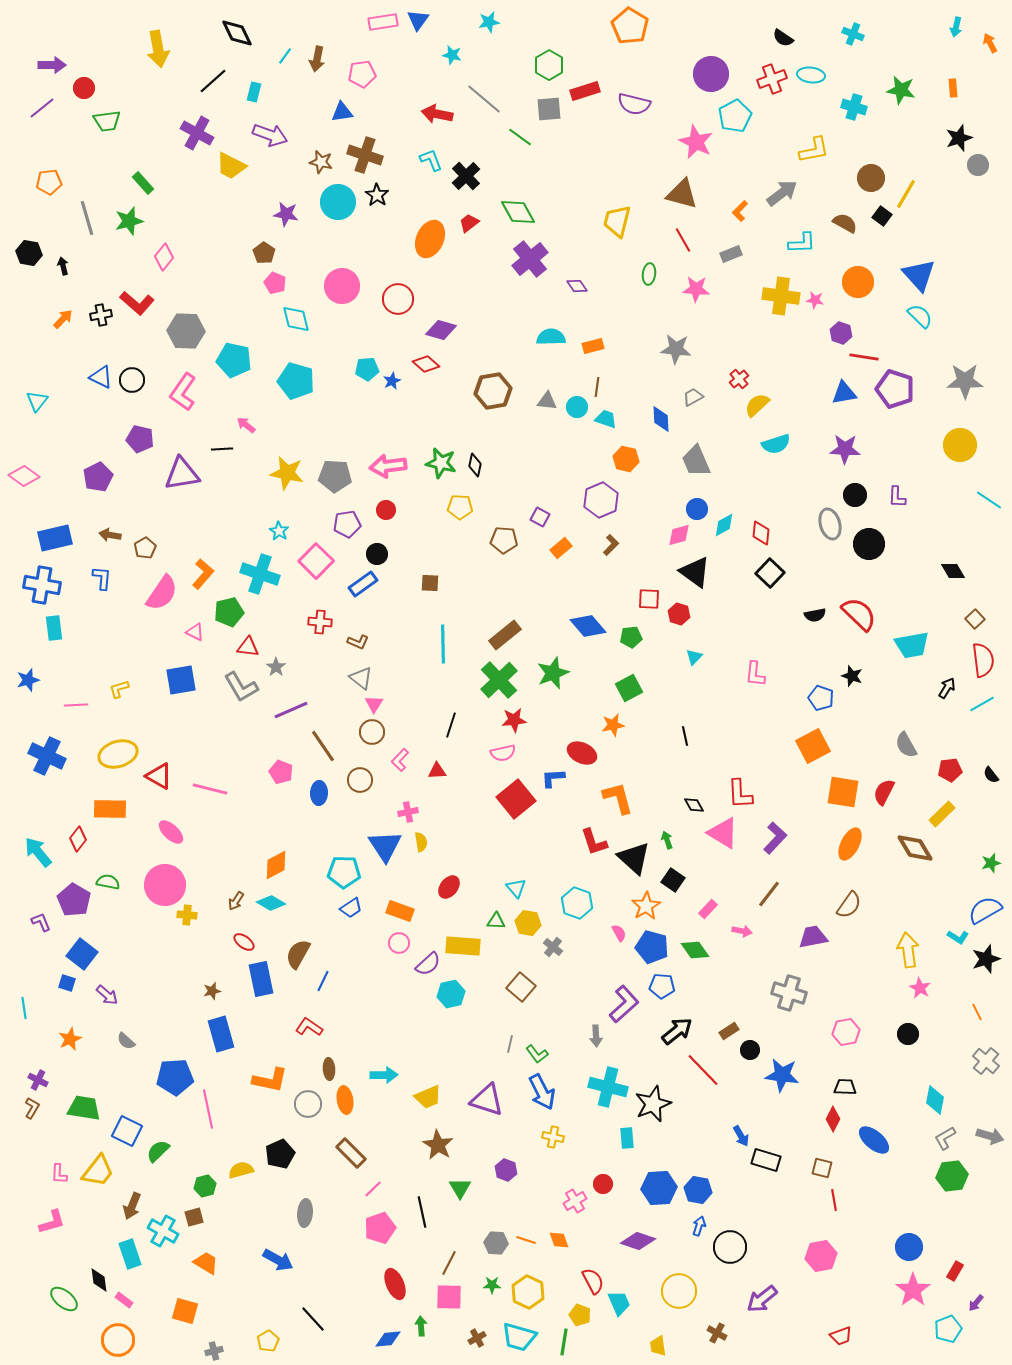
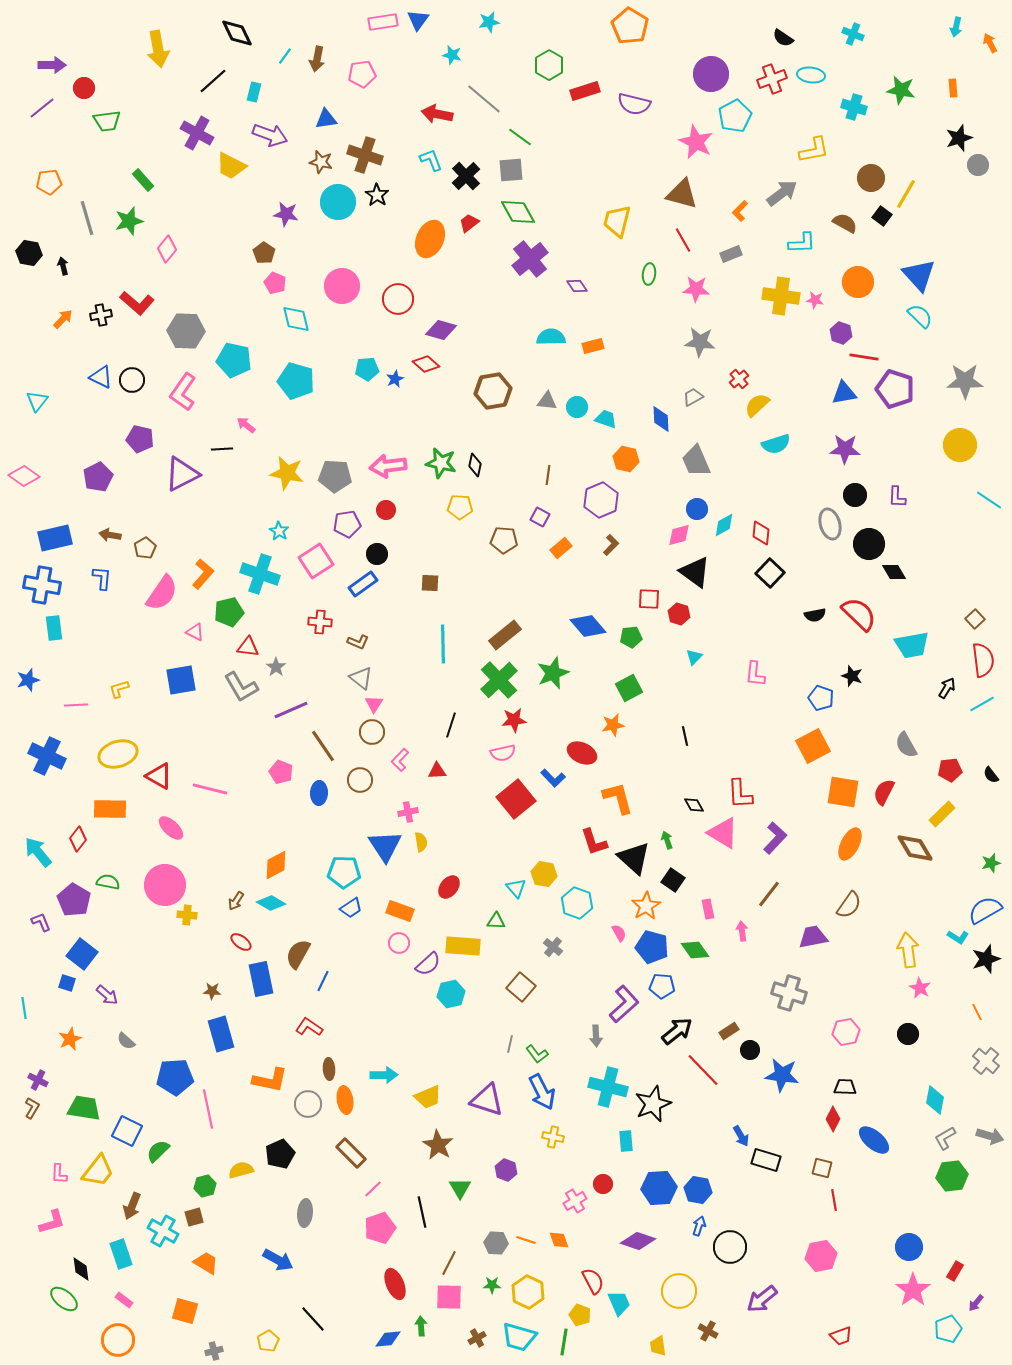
gray square at (549, 109): moved 38 px left, 61 px down
blue triangle at (342, 112): moved 16 px left, 7 px down
green rectangle at (143, 183): moved 3 px up
pink diamond at (164, 257): moved 3 px right, 8 px up
gray star at (676, 349): moved 24 px right, 7 px up
blue star at (392, 381): moved 3 px right, 2 px up
brown line at (597, 387): moved 49 px left, 88 px down
purple triangle at (182, 474): rotated 18 degrees counterclockwise
pink square at (316, 561): rotated 12 degrees clockwise
black diamond at (953, 571): moved 59 px left, 1 px down
blue L-shape at (553, 778): rotated 130 degrees counterclockwise
pink ellipse at (171, 832): moved 4 px up
pink rectangle at (708, 909): rotated 54 degrees counterclockwise
yellow hexagon at (528, 923): moved 16 px right, 49 px up
pink arrow at (742, 931): rotated 108 degrees counterclockwise
red ellipse at (244, 942): moved 3 px left
brown star at (212, 991): rotated 18 degrees clockwise
cyan rectangle at (627, 1138): moved 1 px left, 3 px down
cyan rectangle at (130, 1254): moved 9 px left
black diamond at (99, 1280): moved 18 px left, 11 px up
brown cross at (717, 1333): moved 9 px left, 2 px up
